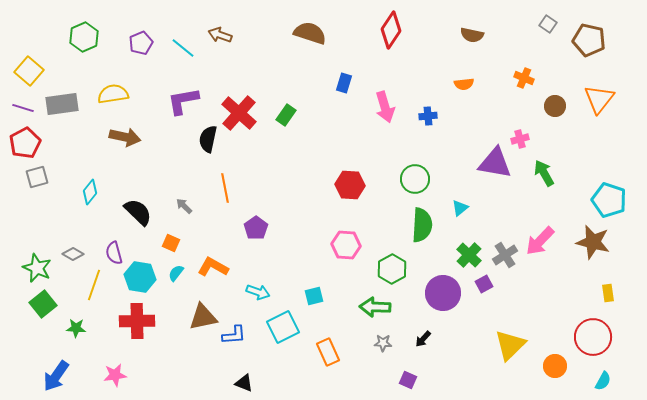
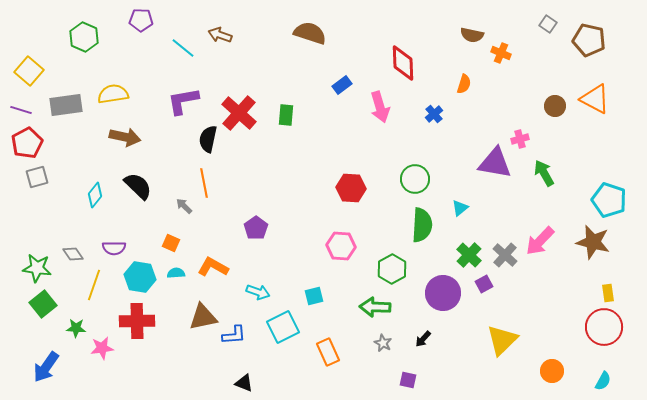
red diamond at (391, 30): moved 12 px right, 33 px down; rotated 36 degrees counterclockwise
green hexagon at (84, 37): rotated 12 degrees counterclockwise
purple pentagon at (141, 43): moved 23 px up; rotated 25 degrees clockwise
orange cross at (524, 78): moved 23 px left, 25 px up
blue rectangle at (344, 83): moved 2 px left, 2 px down; rotated 36 degrees clockwise
orange semicircle at (464, 84): rotated 66 degrees counterclockwise
orange triangle at (599, 99): moved 4 px left; rotated 40 degrees counterclockwise
gray rectangle at (62, 104): moved 4 px right, 1 px down
pink arrow at (385, 107): moved 5 px left
purple line at (23, 108): moved 2 px left, 2 px down
green rectangle at (286, 115): rotated 30 degrees counterclockwise
blue cross at (428, 116): moved 6 px right, 2 px up; rotated 36 degrees counterclockwise
red pentagon at (25, 143): moved 2 px right
red hexagon at (350, 185): moved 1 px right, 3 px down
orange line at (225, 188): moved 21 px left, 5 px up
cyan diamond at (90, 192): moved 5 px right, 3 px down
black semicircle at (138, 212): moved 26 px up
pink hexagon at (346, 245): moved 5 px left, 1 px down
purple semicircle at (114, 253): moved 5 px up; rotated 75 degrees counterclockwise
gray diamond at (73, 254): rotated 25 degrees clockwise
gray cross at (505, 255): rotated 15 degrees counterclockwise
green star at (37, 268): rotated 16 degrees counterclockwise
cyan semicircle at (176, 273): rotated 48 degrees clockwise
red circle at (593, 337): moved 11 px right, 10 px up
gray star at (383, 343): rotated 24 degrees clockwise
yellow triangle at (510, 345): moved 8 px left, 5 px up
orange circle at (555, 366): moved 3 px left, 5 px down
pink star at (115, 375): moved 13 px left, 27 px up
blue arrow at (56, 376): moved 10 px left, 9 px up
purple square at (408, 380): rotated 12 degrees counterclockwise
